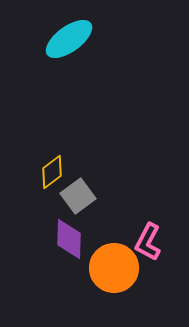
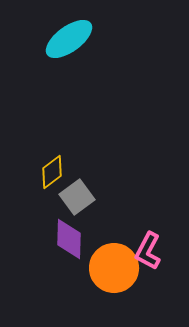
gray square: moved 1 px left, 1 px down
pink L-shape: moved 9 px down
